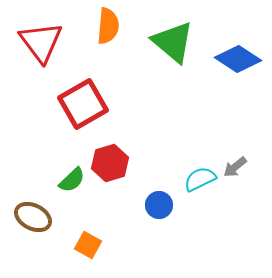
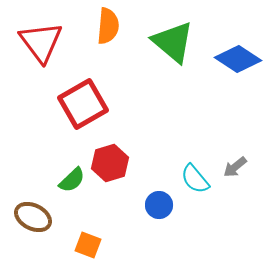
cyan semicircle: moved 5 px left; rotated 104 degrees counterclockwise
orange square: rotated 8 degrees counterclockwise
